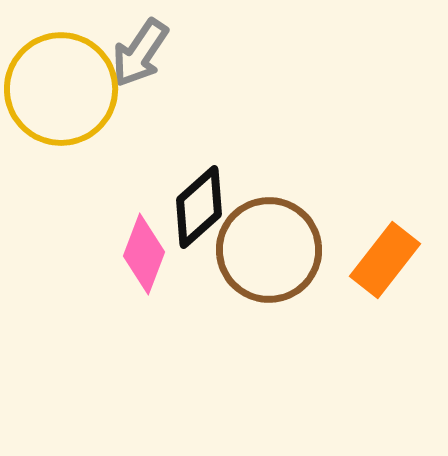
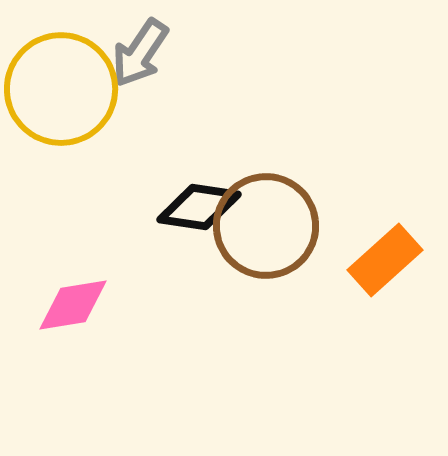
black diamond: rotated 50 degrees clockwise
brown circle: moved 3 px left, 24 px up
pink diamond: moved 71 px left, 51 px down; rotated 60 degrees clockwise
orange rectangle: rotated 10 degrees clockwise
